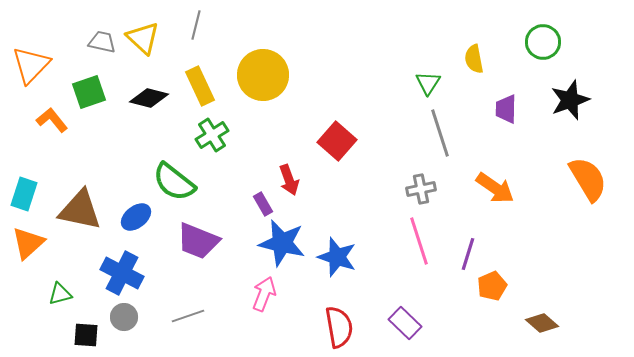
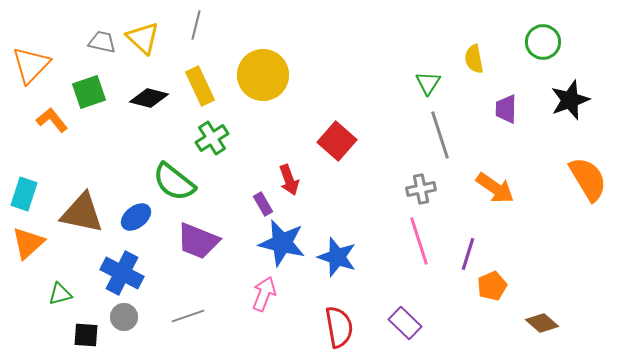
gray line at (440, 133): moved 2 px down
green cross at (212, 135): moved 3 px down
brown triangle at (80, 210): moved 2 px right, 3 px down
